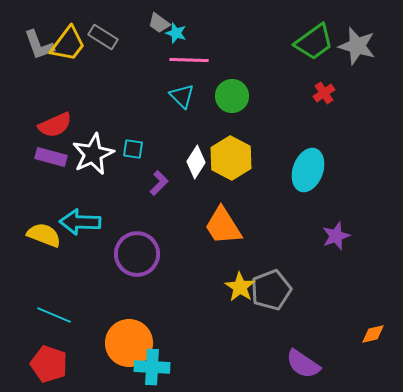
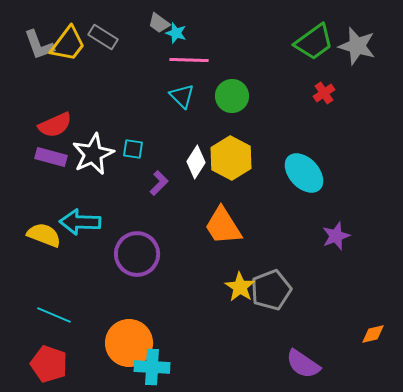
cyan ellipse: moved 4 px left, 3 px down; rotated 63 degrees counterclockwise
